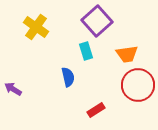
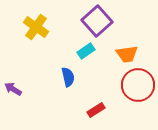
cyan rectangle: rotated 72 degrees clockwise
